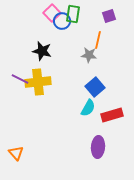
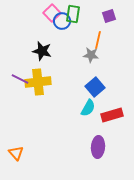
gray star: moved 2 px right
